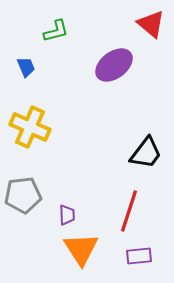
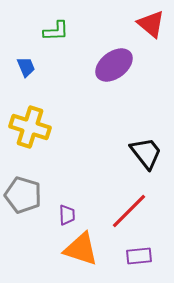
green L-shape: rotated 12 degrees clockwise
yellow cross: rotated 6 degrees counterclockwise
black trapezoid: rotated 75 degrees counterclockwise
gray pentagon: rotated 24 degrees clockwise
red line: rotated 27 degrees clockwise
orange triangle: rotated 39 degrees counterclockwise
